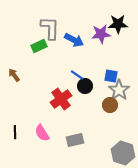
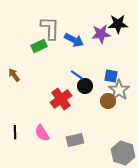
brown circle: moved 2 px left, 4 px up
